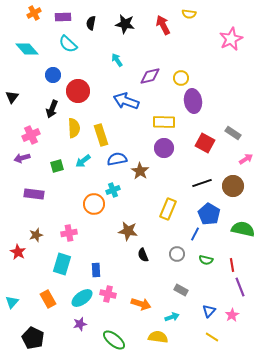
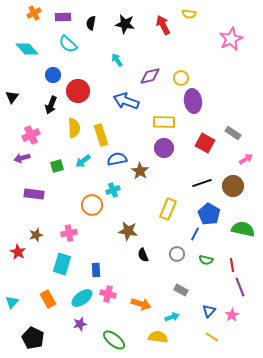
black arrow at (52, 109): moved 1 px left, 4 px up
orange circle at (94, 204): moved 2 px left, 1 px down
